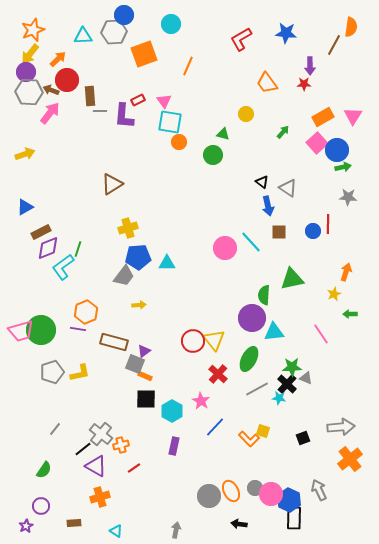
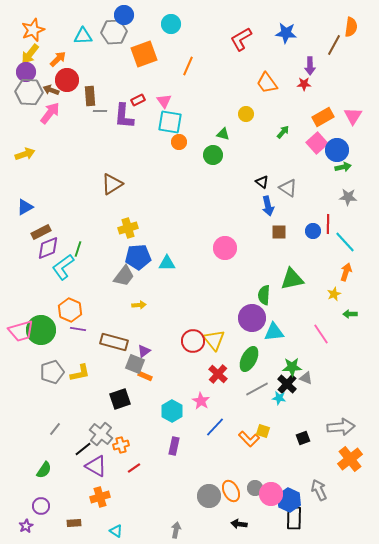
cyan line at (251, 242): moved 94 px right
orange hexagon at (86, 312): moved 16 px left, 2 px up; rotated 15 degrees counterclockwise
black square at (146, 399): moved 26 px left; rotated 20 degrees counterclockwise
